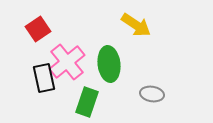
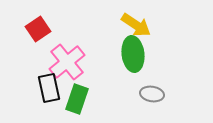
green ellipse: moved 24 px right, 10 px up
black rectangle: moved 5 px right, 10 px down
green rectangle: moved 10 px left, 3 px up
